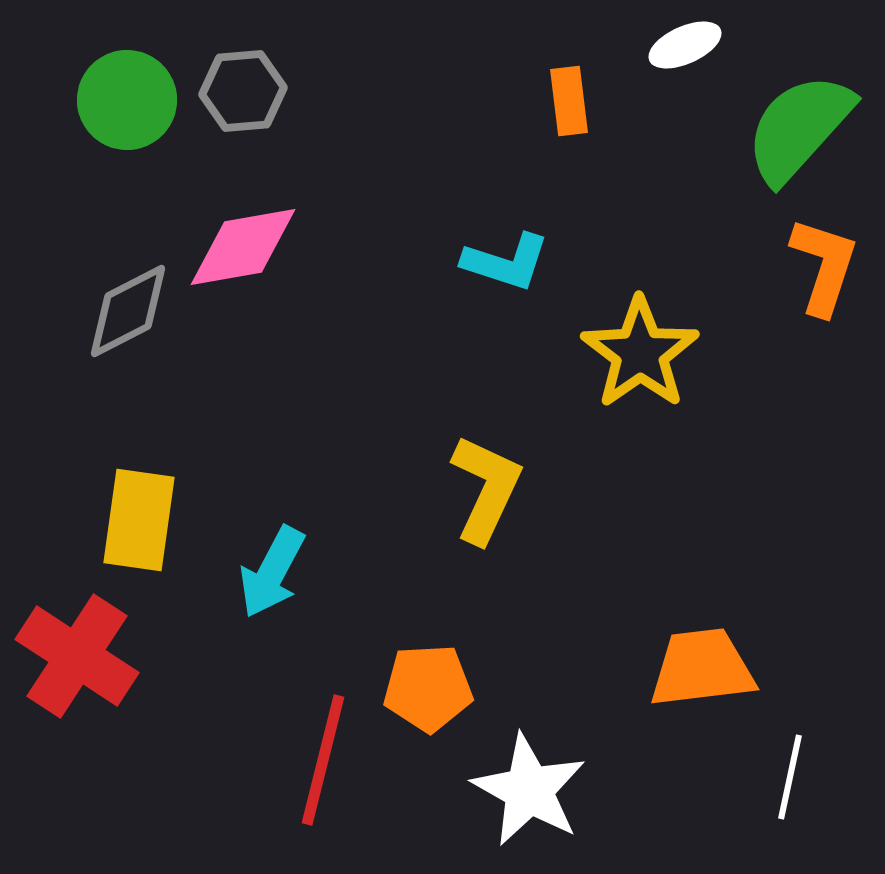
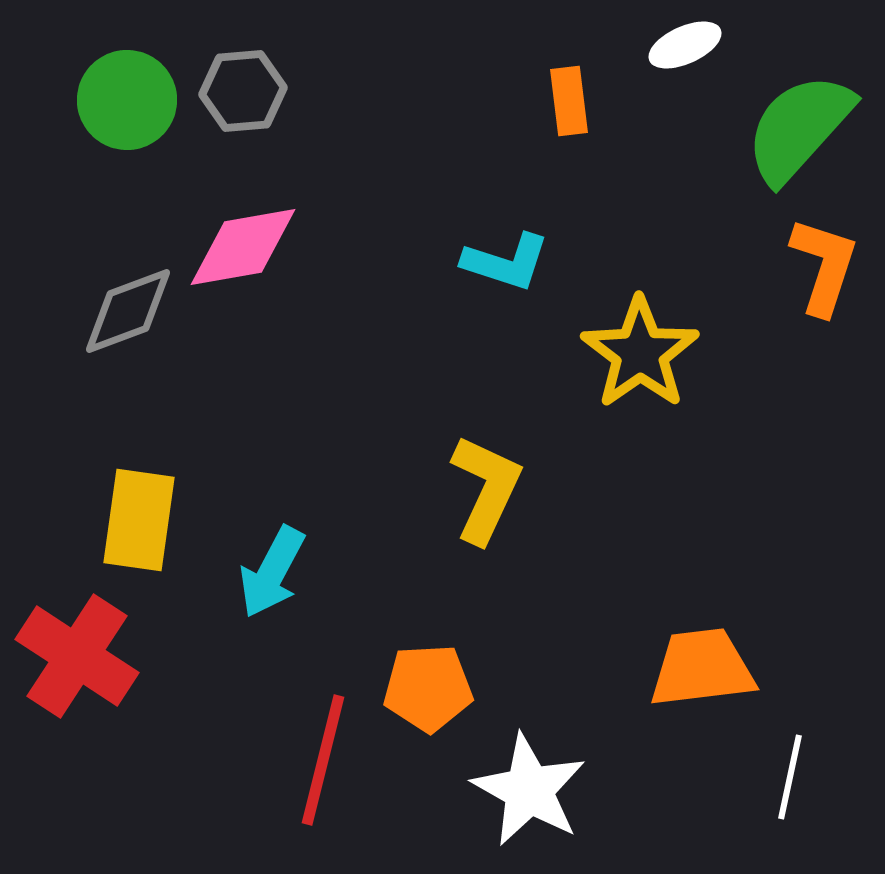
gray diamond: rotated 7 degrees clockwise
